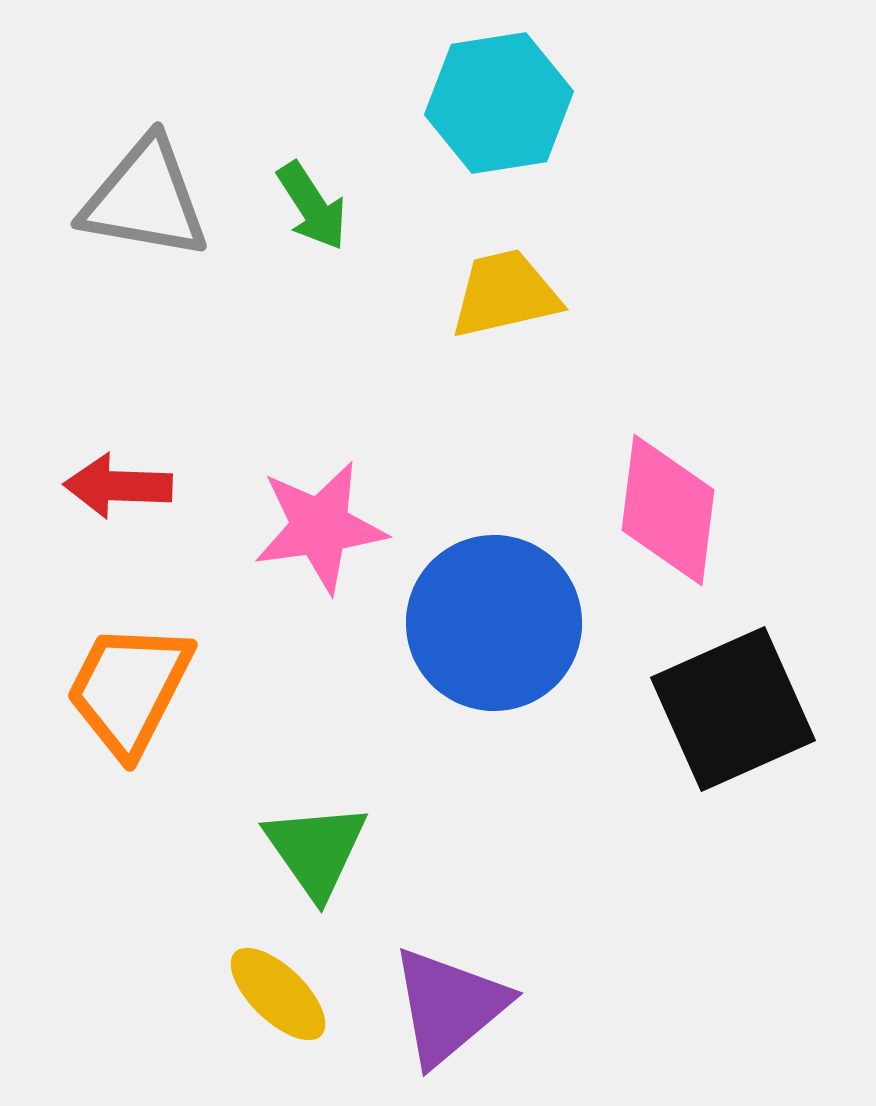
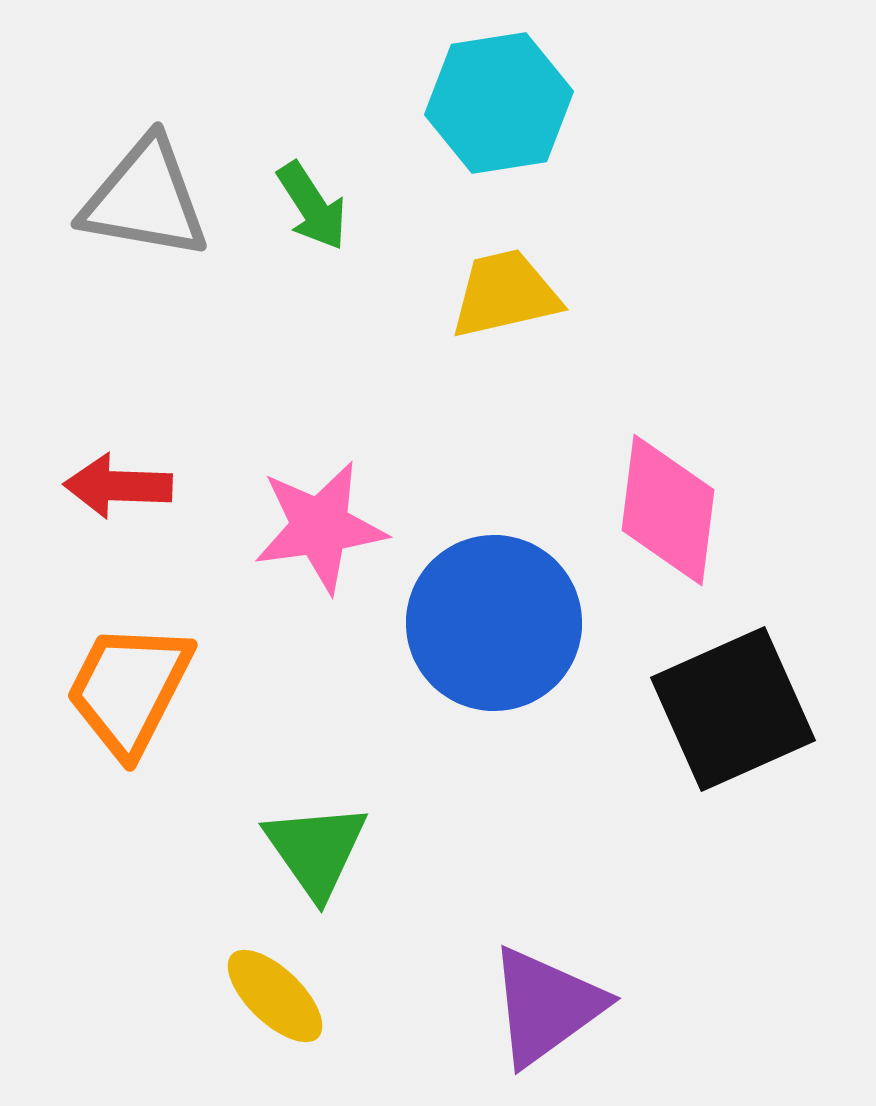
yellow ellipse: moved 3 px left, 2 px down
purple triangle: moved 97 px right; rotated 4 degrees clockwise
